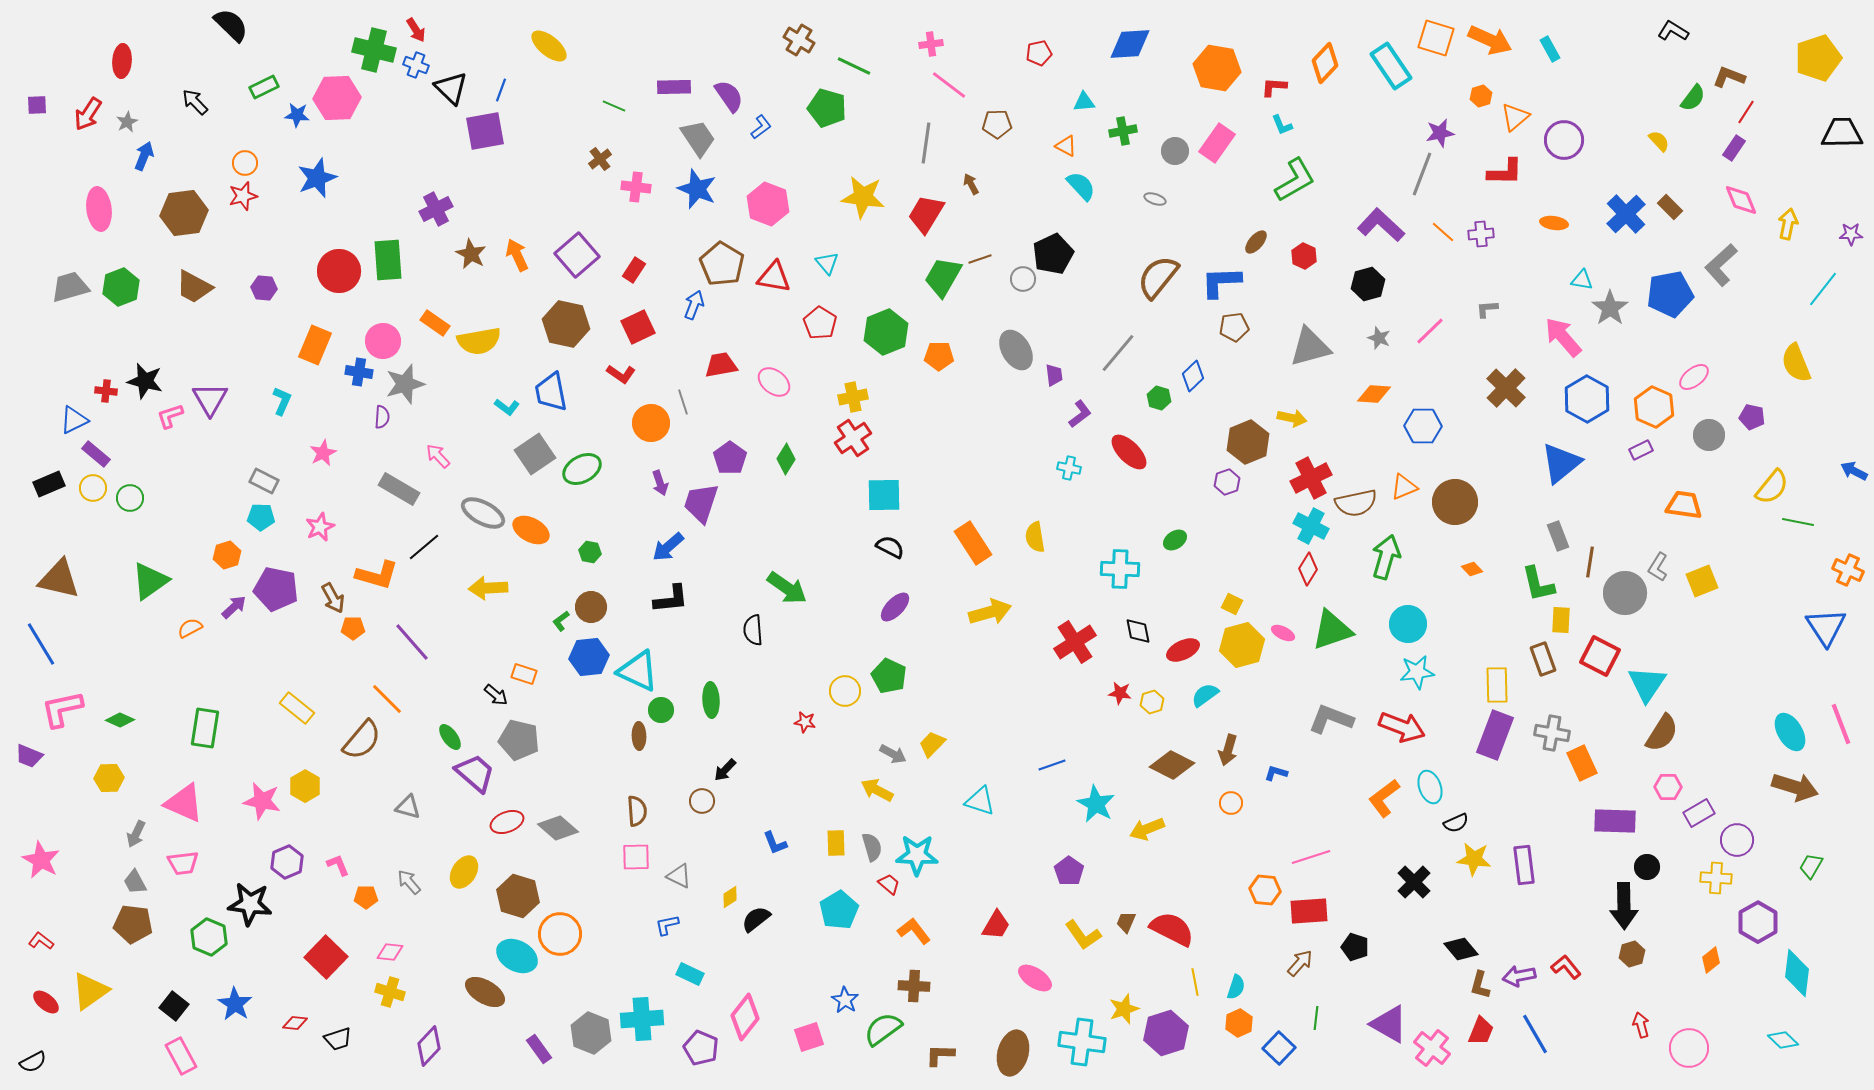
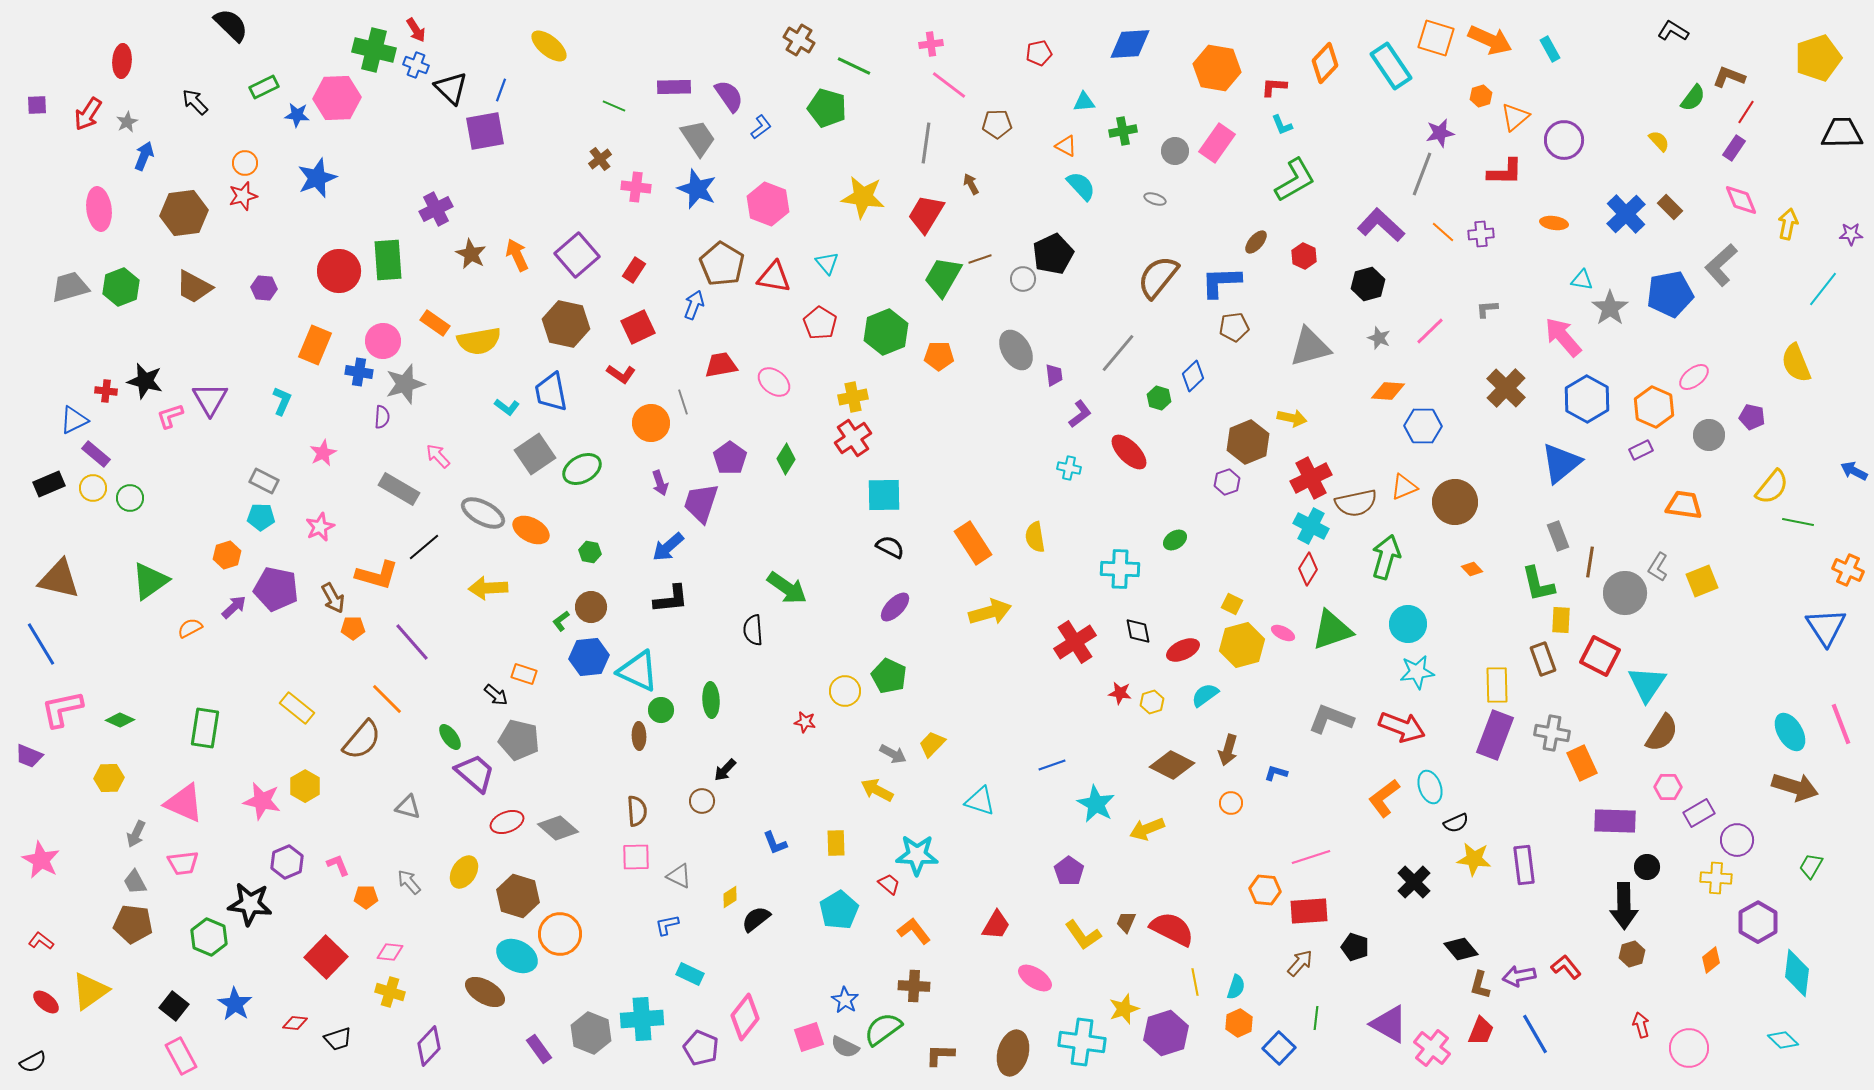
orange diamond at (1374, 394): moved 14 px right, 3 px up
gray semicircle at (872, 847): moved 27 px left, 200 px down; rotated 132 degrees clockwise
